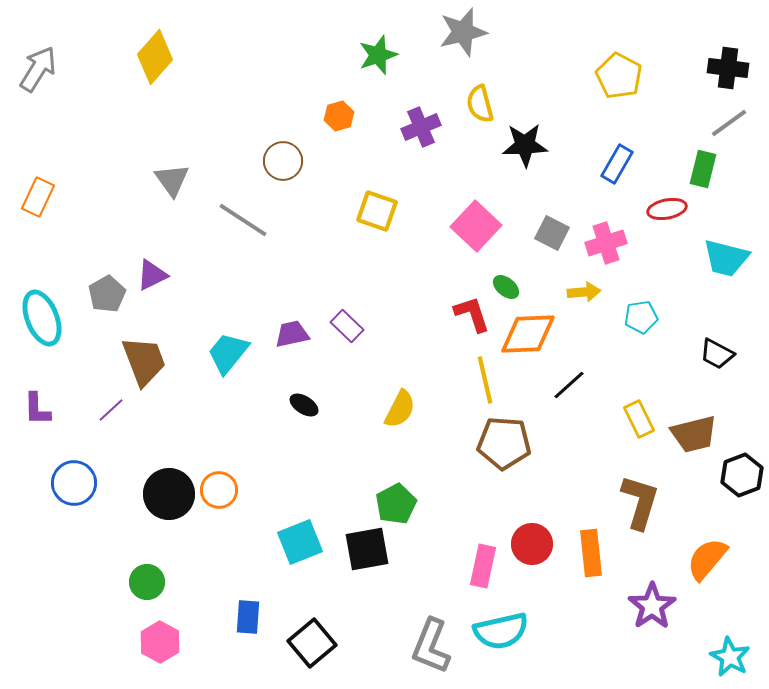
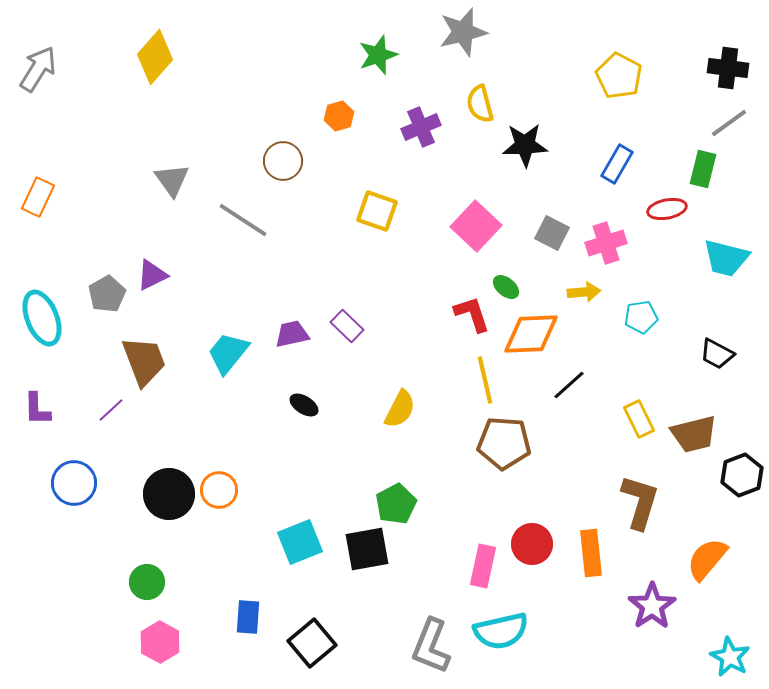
orange diamond at (528, 334): moved 3 px right
